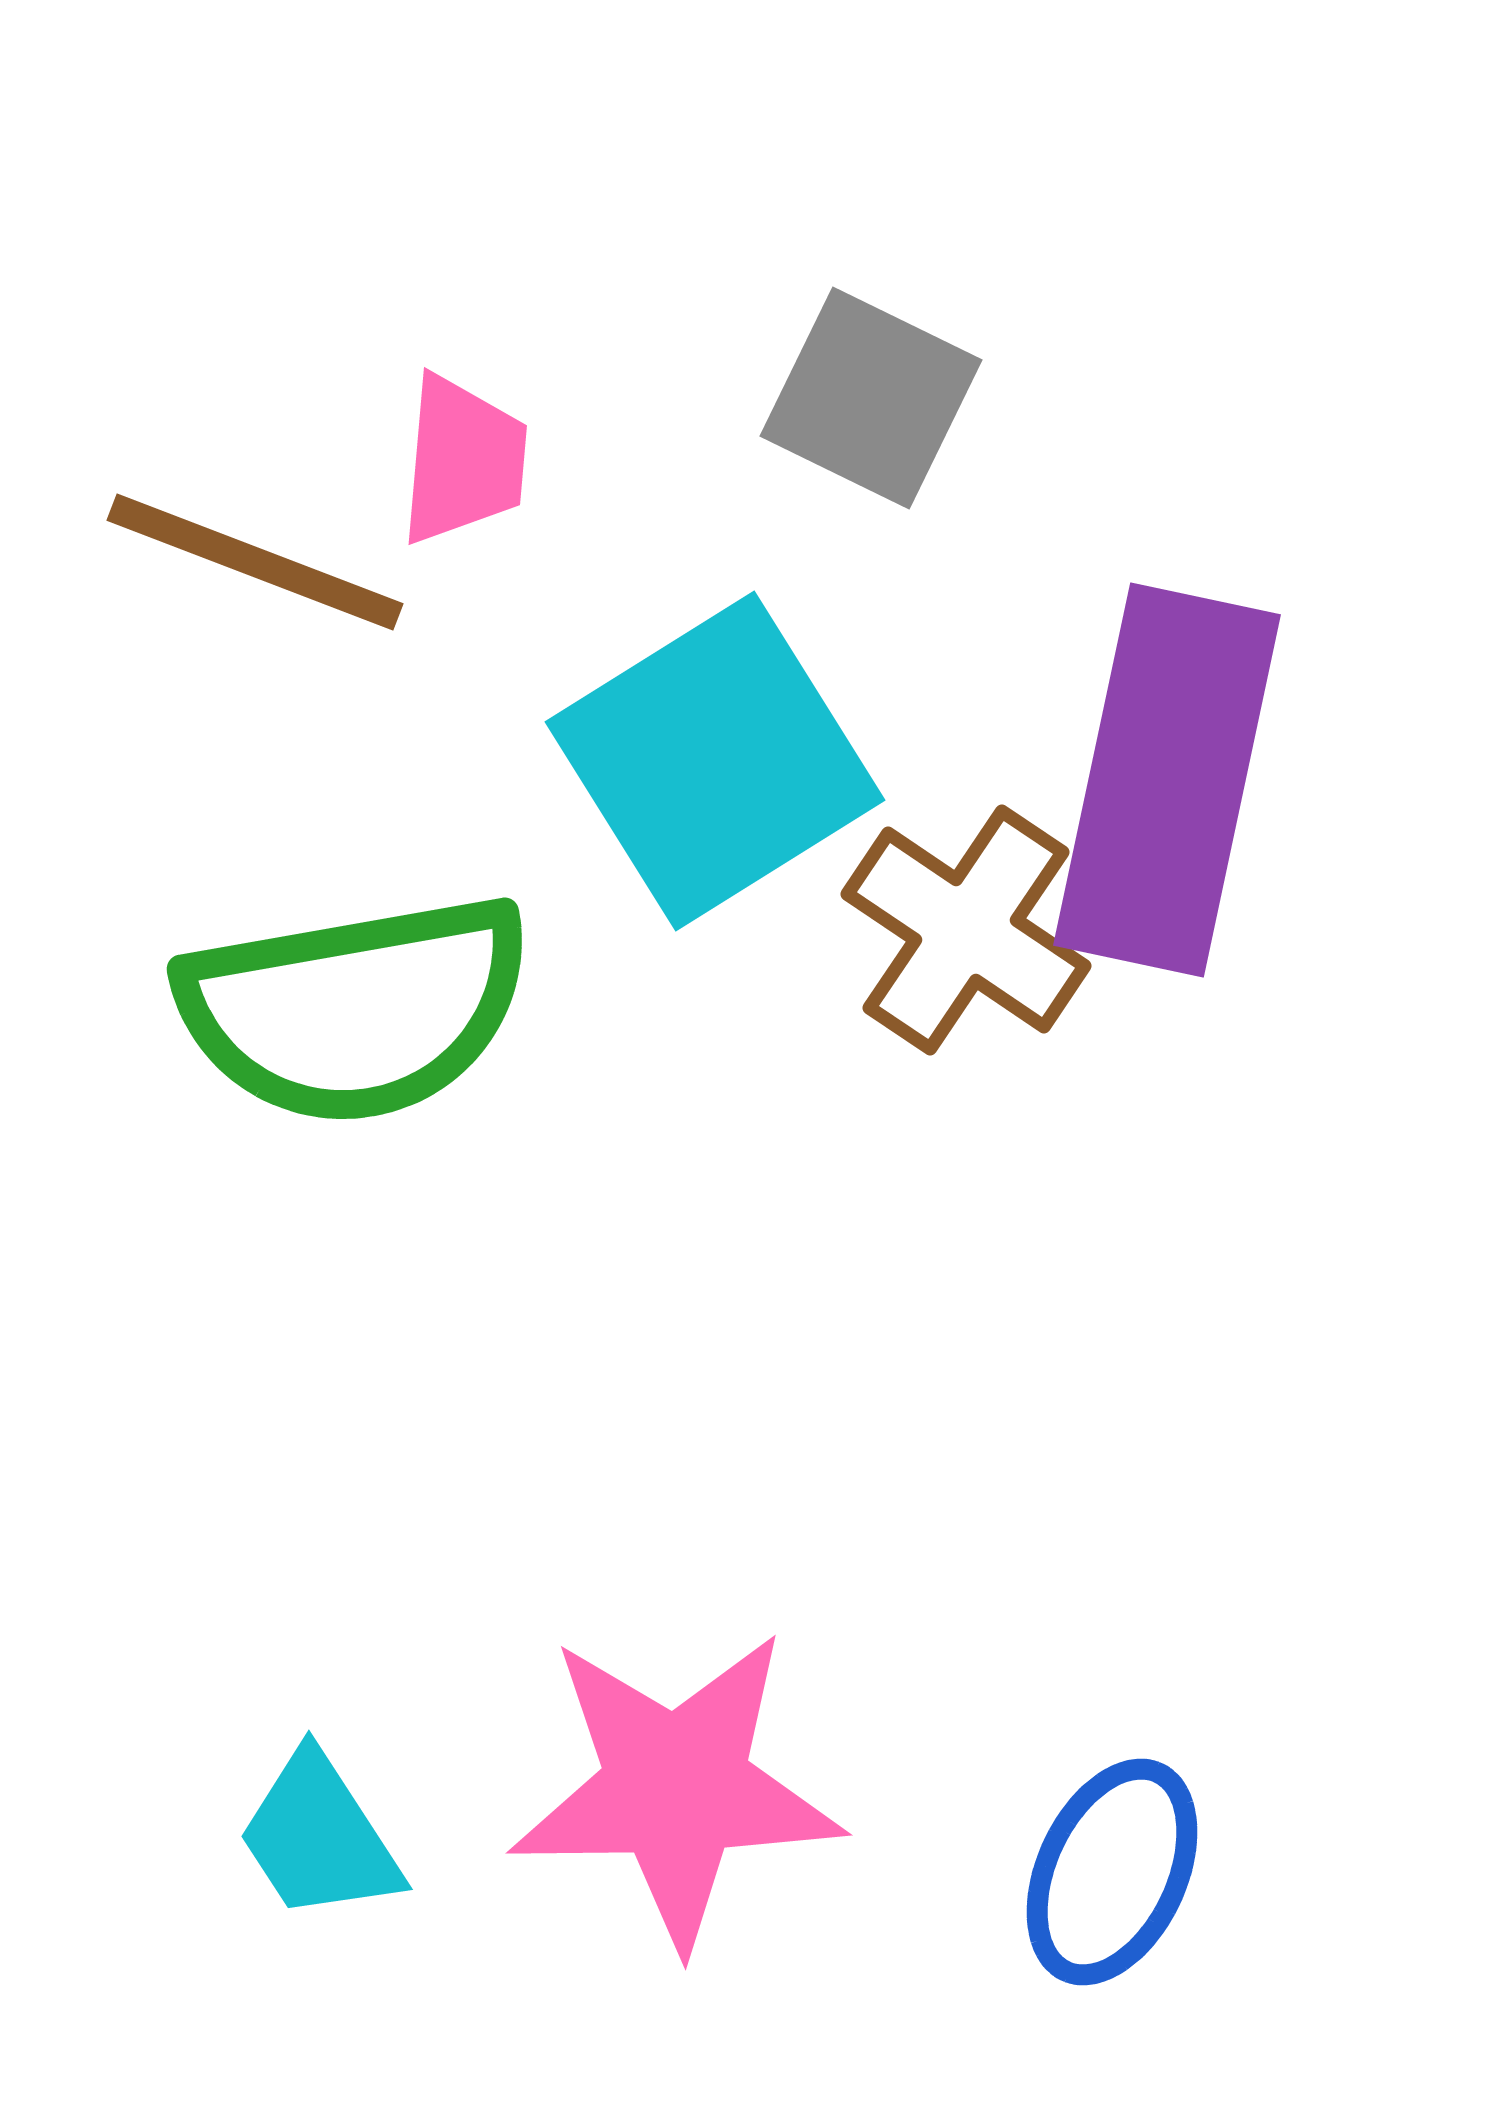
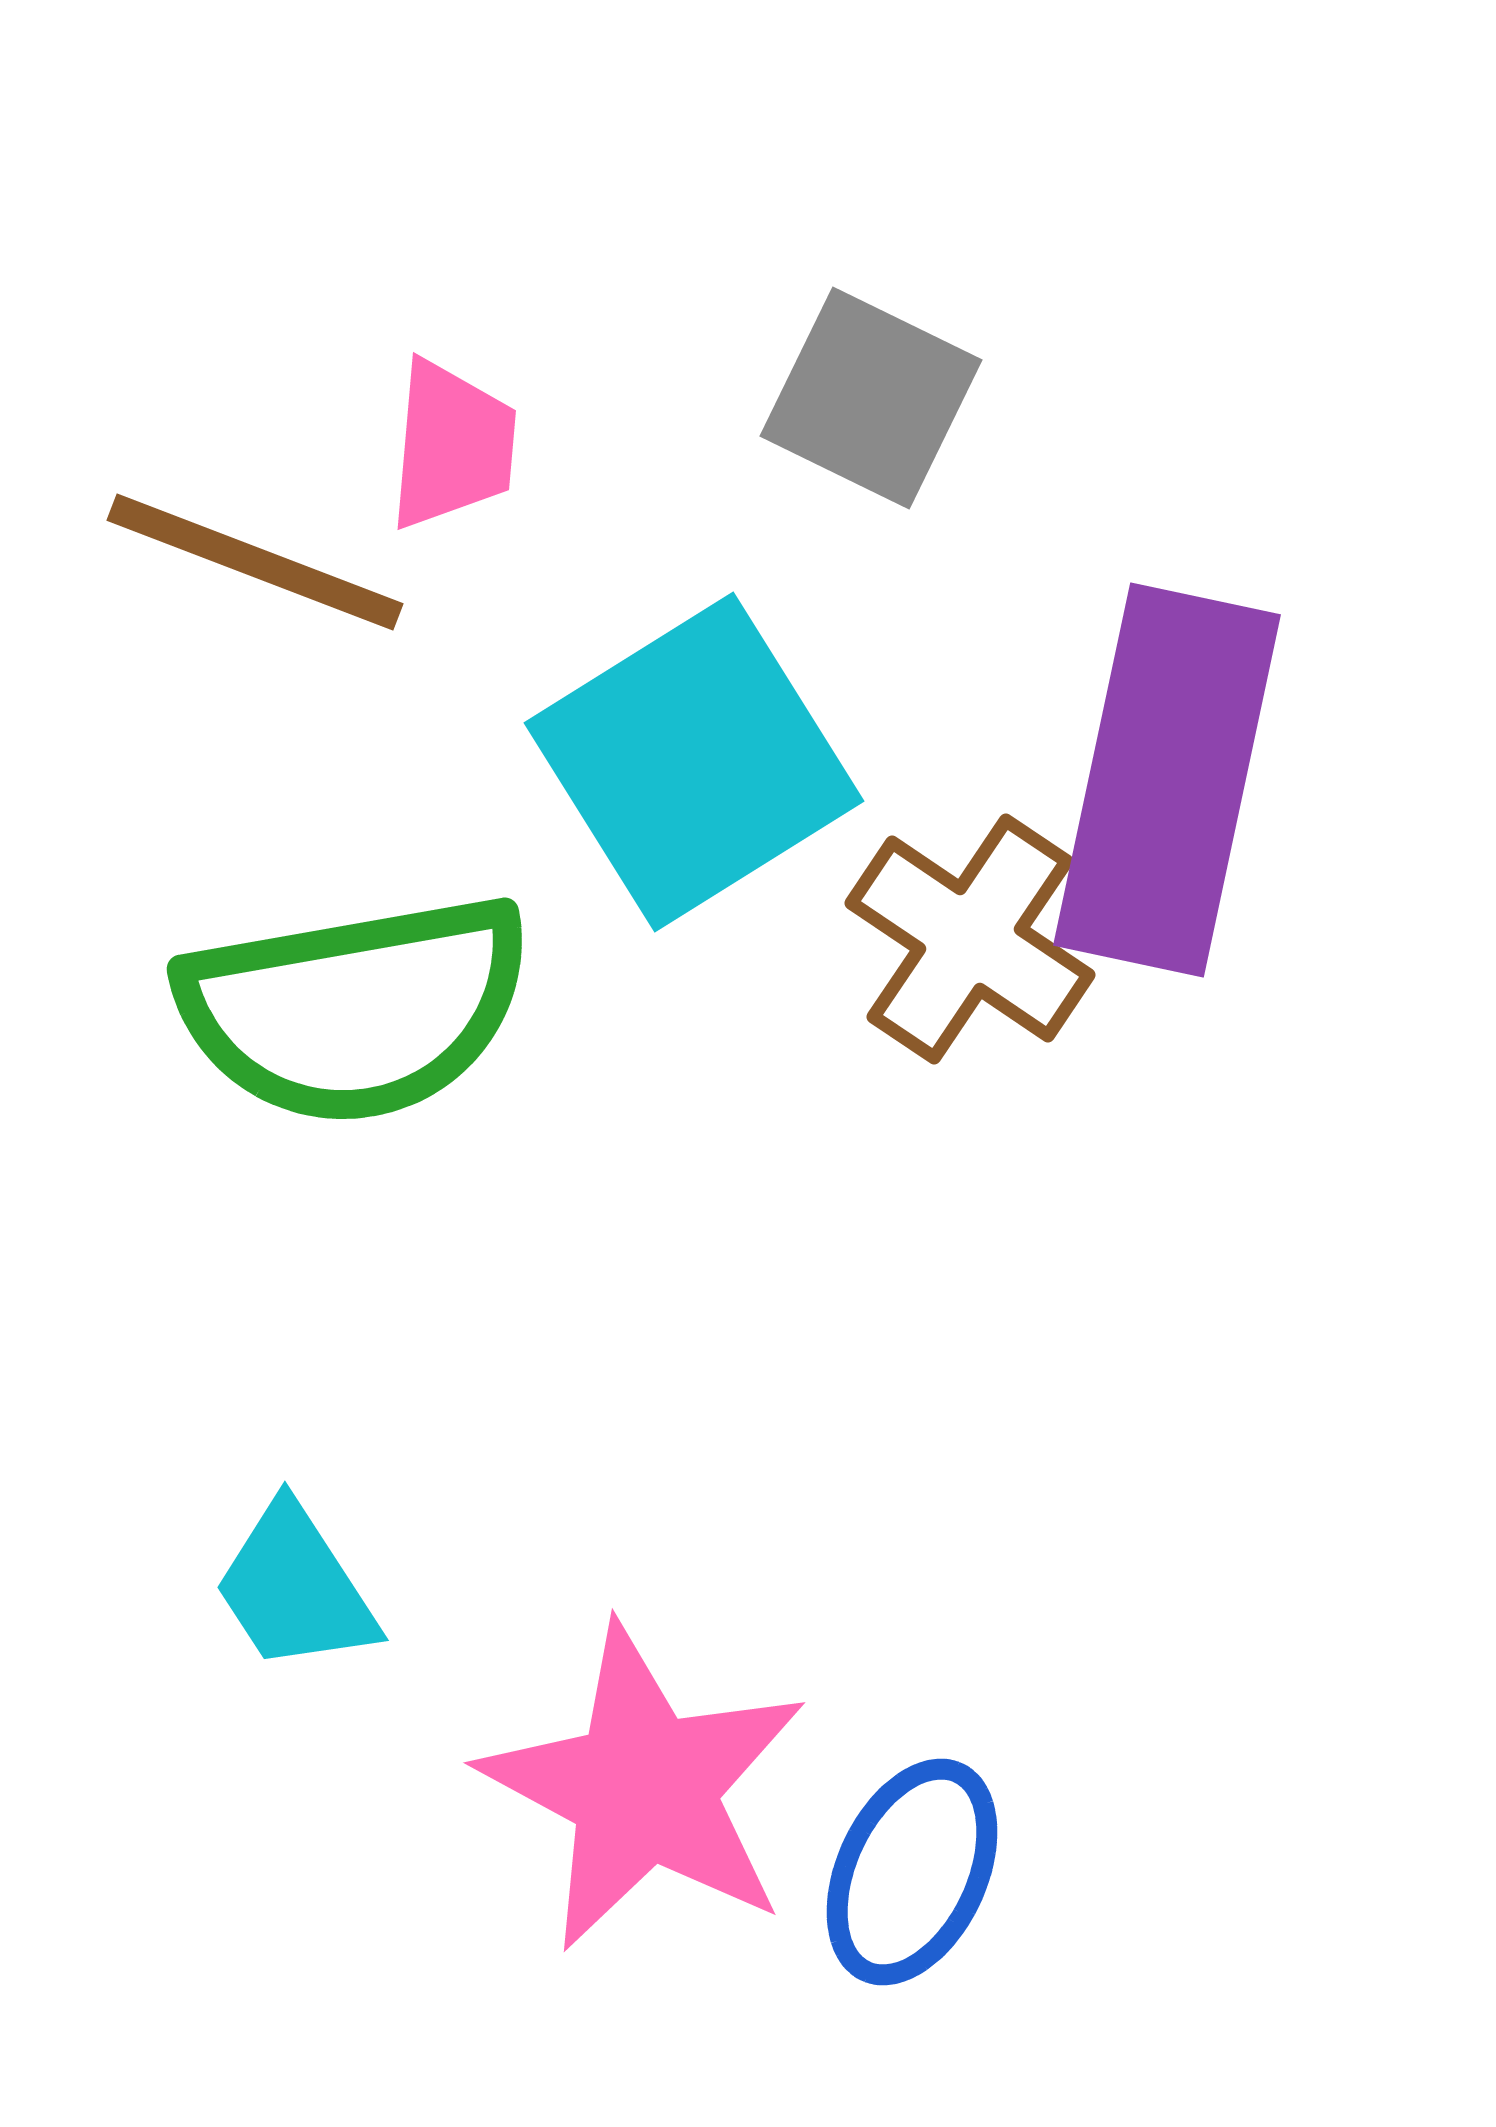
pink trapezoid: moved 11 px left, 15 px up
cyan square: moved 21 px left, 1 px down
brown cross: moved 4 px right, 9 px down
pink star: moved 32 px left; rotated 29 degrees clockwise
cyan trapezoid: moved 24 px left, 249 px up
blue ellipse: moved 200 px left
